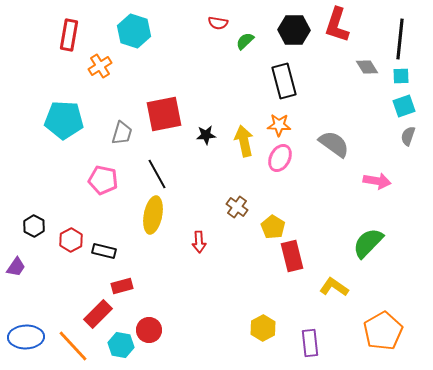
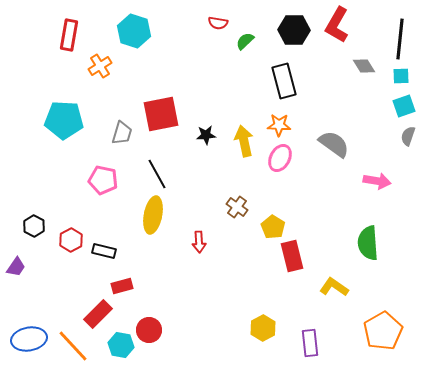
red L-shape at (337, 25): rotated 12 degrees clockwise
gray diamond at (367, 67): moved 3 px left, 1 px up
red square at (164, 114): moved 3 px left
green semicircle at (368, 243): rotated 48 degrees counterclockwise
blue ellipse at (26, 337): moved 3 px right, 2 px down; rotated 8 degrees counterclockwise
